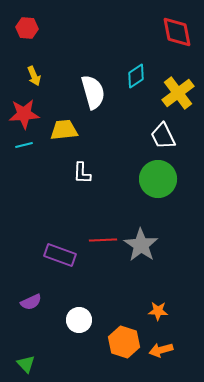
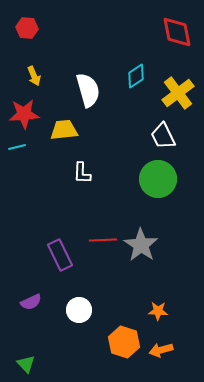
white semicircle: moved 5 px left, 2 px up
cyan line: moved 7 px left, 2 px down
purple rectangle: rotated 44 degrees clockwise
white circle: moved 10 px up
